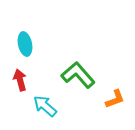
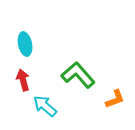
red arrow: moved 3 px right
